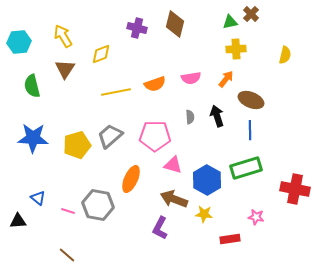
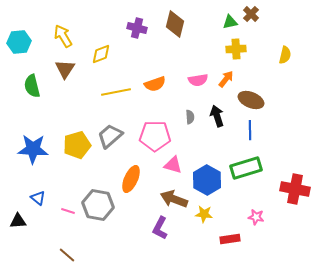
pink semicircle: moved 7 px right, 2 px down
blue star: moved 11 px down
